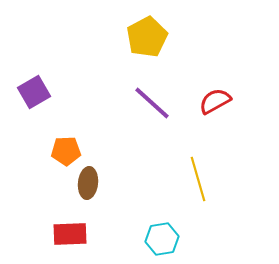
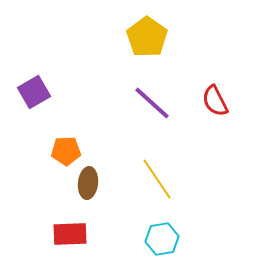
yellow pentagon: rotated 9 degrees counterclockwise
red semicircle: rotated 88 degrees counterclockwise
yellow line: moved 41 px left; rotated 18 degrees counterclockwise
